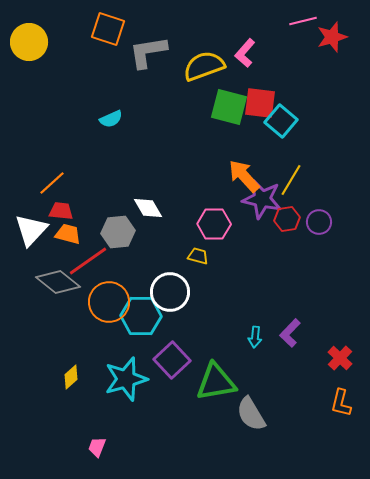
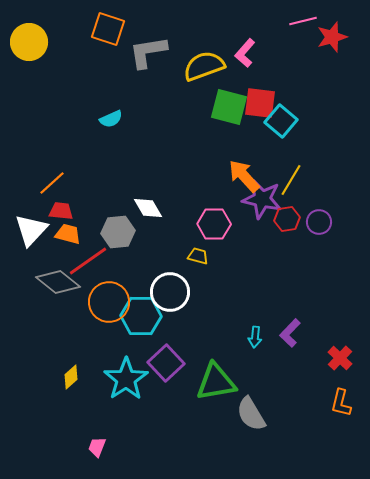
purple square: moved 6 px left, 3 px down
cyan star: rotated 18 degrees counterclockwise
